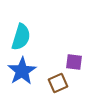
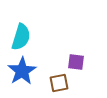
purple square: moved 2 px right
brown square: moved 1 px right; rotated 12 degrees clockwise
